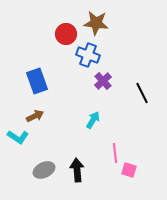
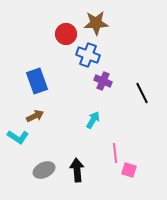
brown star: rotated 10 degrees counterclockwise
purple cross: rotated 24 degrees counterclockwise
